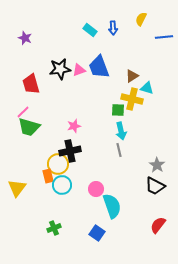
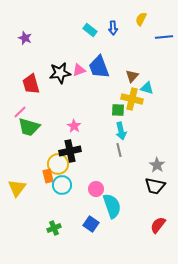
black star: moved 4 px down
brown triangle: rotated 16 degrees counterclockwise
pink line: moved 3 px left
pink star: rotated 24 degrees counterclockwise
black trapezoid: rotated 15 degrees counterclockwise
blue square: moved 6 px left, 9 px up
